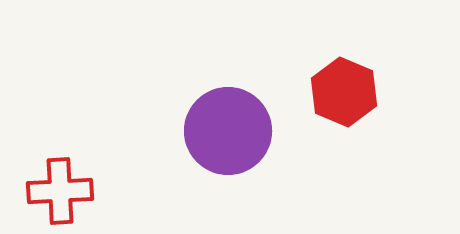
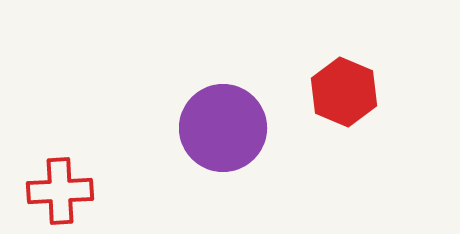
purple circle: moved 5 px left, 3 px up
